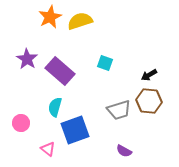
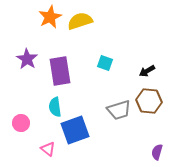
purple rectangle: rotated 40 degrees clockwise
black arrow: moved 2 px left, 4 px up
cyan semicircle: rotated 24 degrees counterclockwise
purple semicircle: moved 33 px right, 1 px down; rotated 77 degrees clockwise
